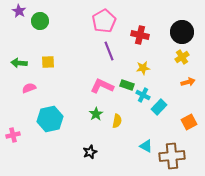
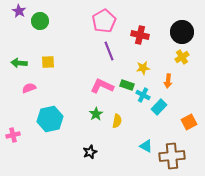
orange arrow: moved 20 px left, 1 px up; rotated 112 degrees clockwise
